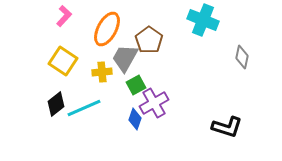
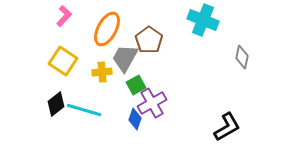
purple cross: moved 2 px left
cyan line: moved 2 px down; rotated 40 degrees clockwise
black L-shape: rotated 48 degrees counterclockwise
